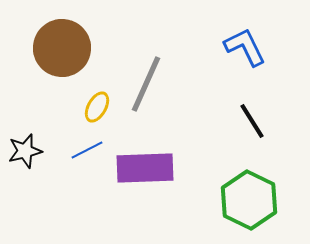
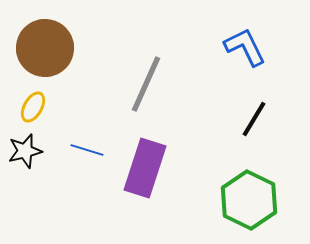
brown circle: moved 17 px left
yellow ellipse: moved 64 px left
black line: moved 2 px right, 2 px up; rotated 63 degrees clockwise
blue line: rotated 44 degrees clockwise
purple rectangle: rotated 70 degrees counterclockwise
